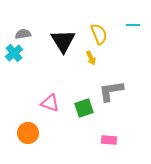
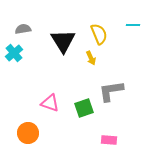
gray semicircle: moved 5 px up
